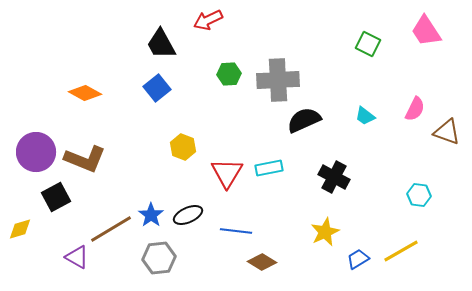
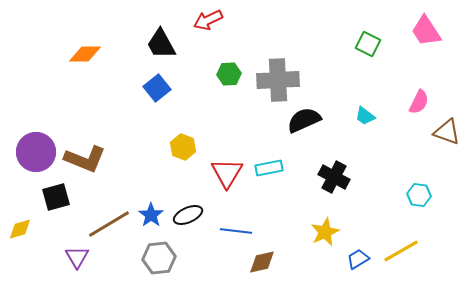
orange diamond: moved 39 px up; rotated 28 degrees counterclockwise
pink semicircle: moved 4 px right, 7 px up
black square: rotated 12 degrees clockwise
brown line: moved 2 px left, 5 px up
purple triangle: rotated 30 degrees clockwise
brown diamond: rotated 44 degrees counterclockwise
